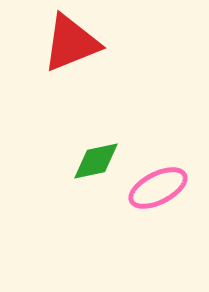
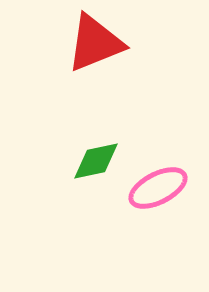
red triangle: moved 24 px right
